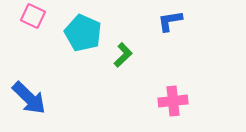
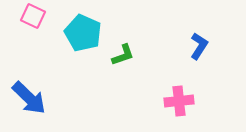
blue L-shape: moved 29 px right, 25 px down; rotated 132 degrees clockwise
green L-shape: rotated 25 degrees clockwise
pink cross: moved 6 px right
